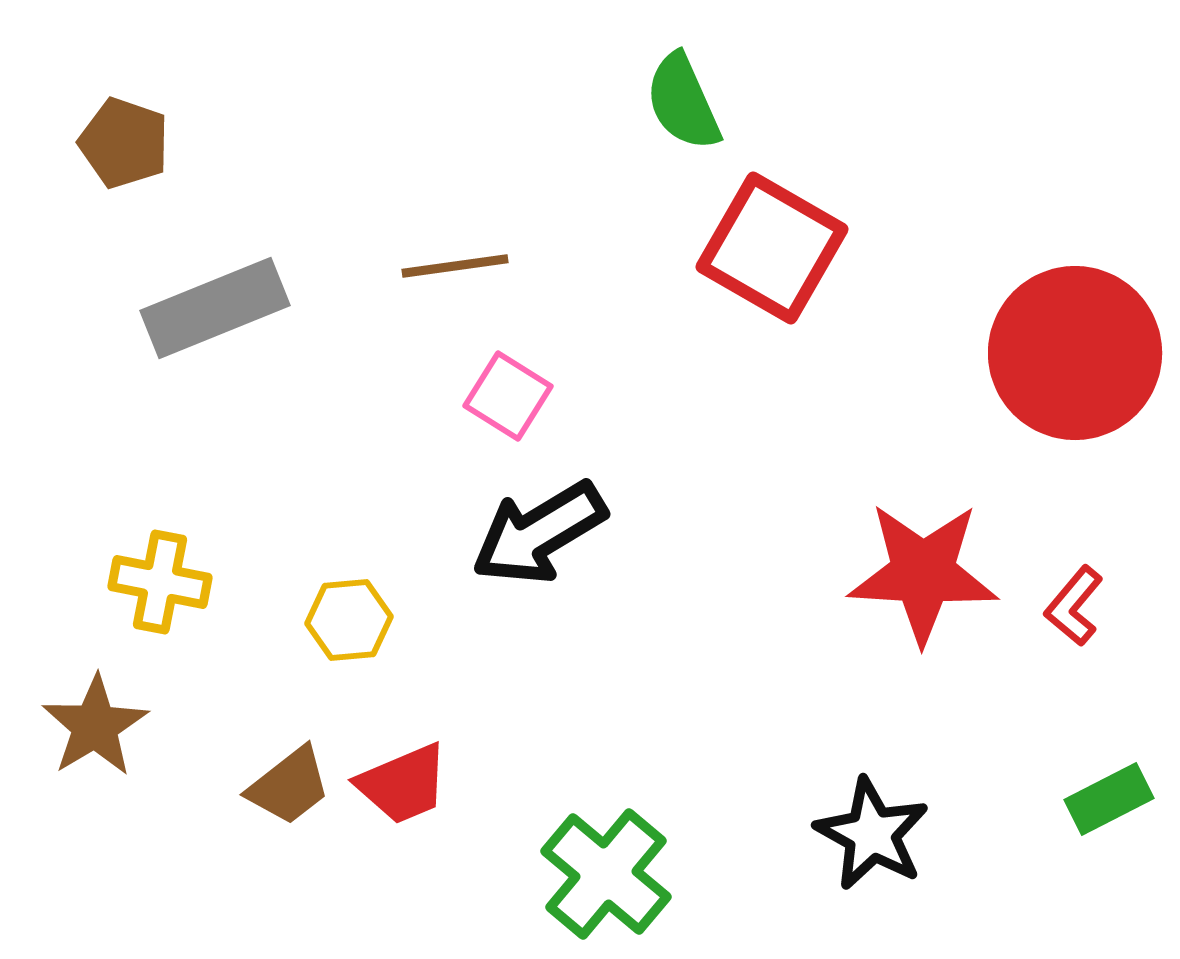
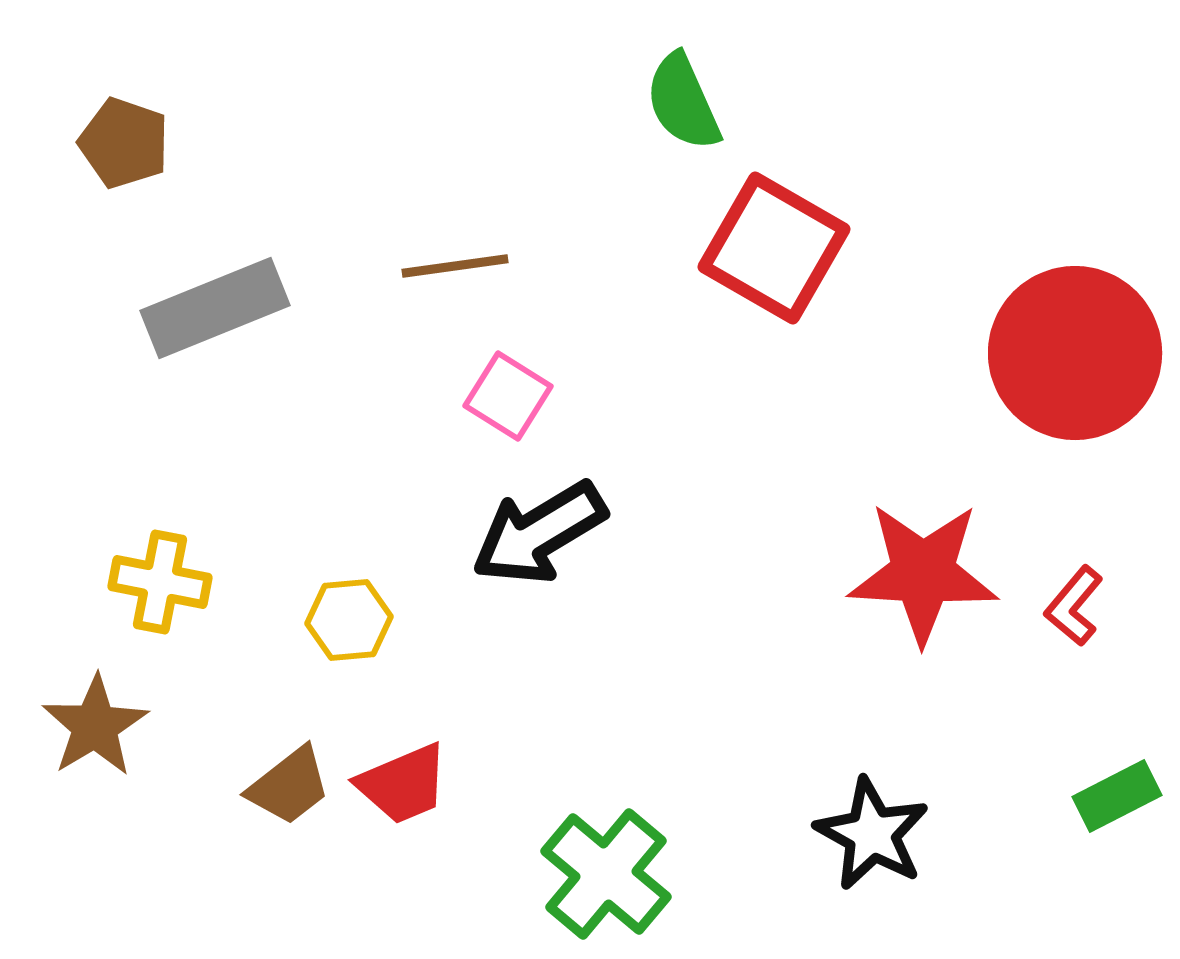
red square: moved 2 px right
green rectangle: moved 8 px right, 3 px up
